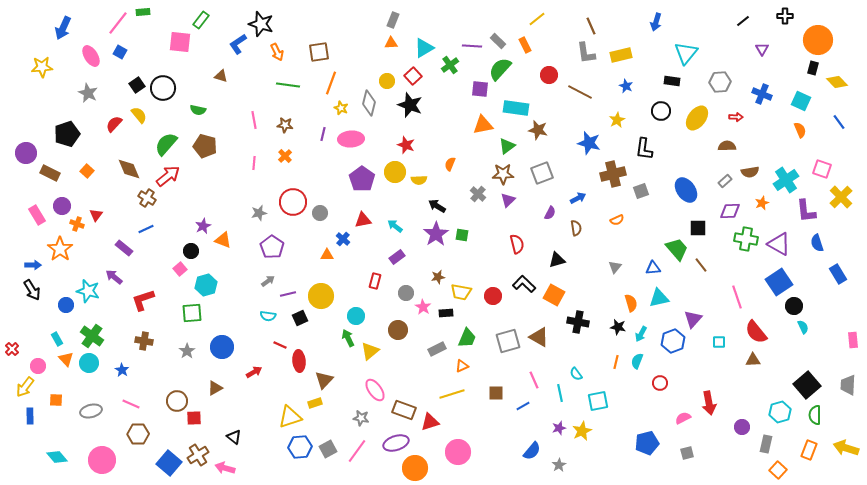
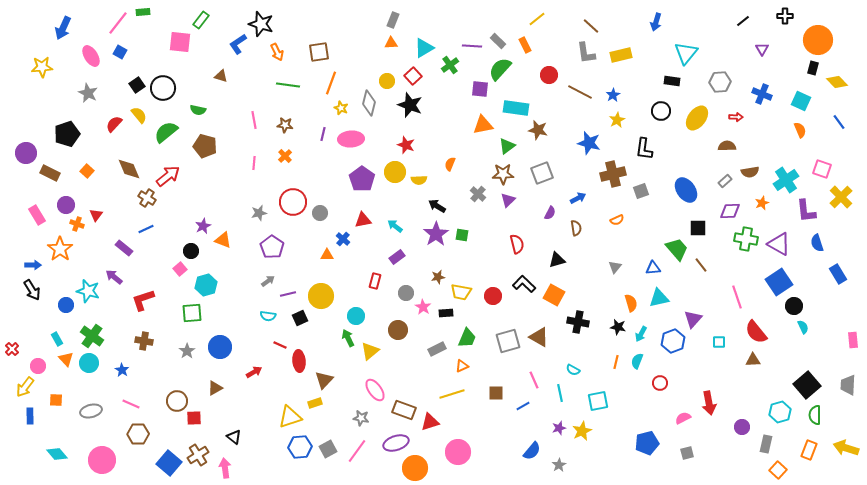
brown line at (591, 26): rotated 24 degrees counterclockwise
blue star at (626, 86): moved 13 px left, 9 px down; rotated 16 degrees clockwise
green semicircle at (166, 144): moved 12 px up; rotated 10 degrees clockwise
purple circle at (62, 206): moved 4 px right, 1 px up
blue circle at (222, 347): moved 2 px left
cyan semicircle at (576, 374): moved 3 px left, 4 px up; rotated 24 degrees counterclockwise
cyan diamond at (57, 457): moved 3 px up
pink arrow at (225, 468): rotated 66 degrees clockwise
